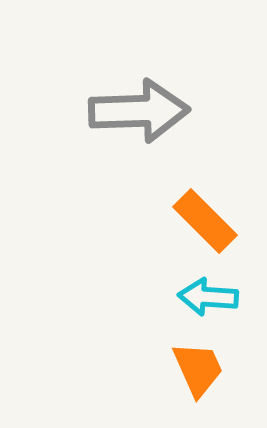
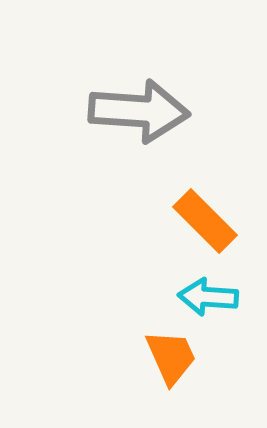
gray arrow: rotated 6 degrees clockwise
orange trapezoid: moved 27 px left, 12 px up
